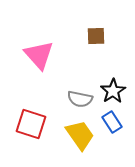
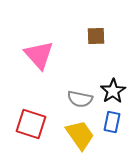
blue rectangle: rotated 45 degrees clockwise
